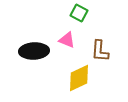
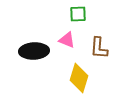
green square: moved 1 px left, 1 px down; rotated 30 degrees counterclockwise
brown L-shape: moved 1 px left, 3 px up
yellow diamond: rotated 48 degrees counterclockwise
